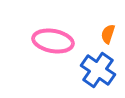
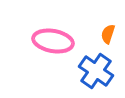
blue cross: moved 2 px left, 1 px down
